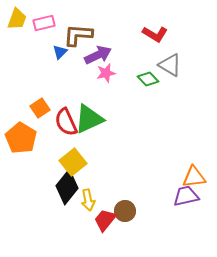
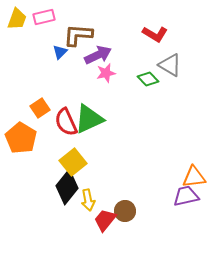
pink rectangle: moved 6 px up
